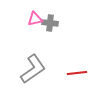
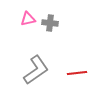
pink triangle: moved 7 px left
gray L-shape: moved 3 px right, 1 px down
